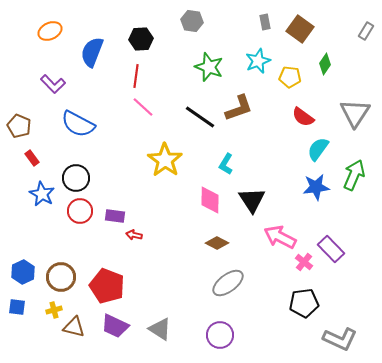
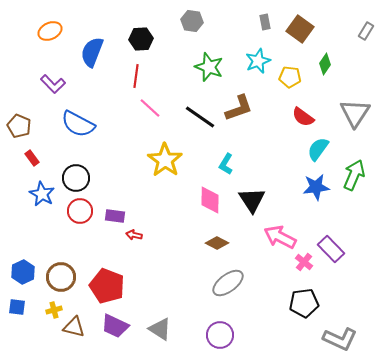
pink line at (143, 107): moved 7 px right, 1 px down
